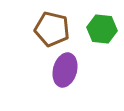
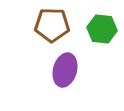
brown pentagon: moved 4 px up; rotated 12 degrees counterclockwise
